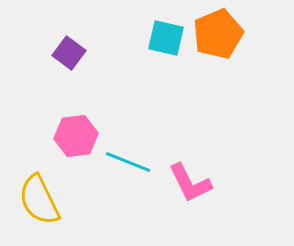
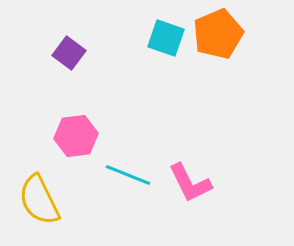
cyan square: rotated 6 degrees clockwise
cyan line: moved 13 px down
